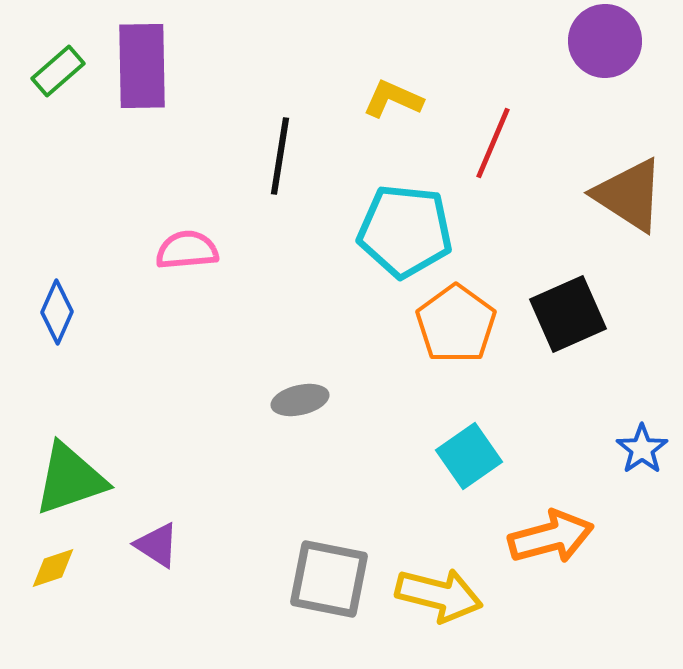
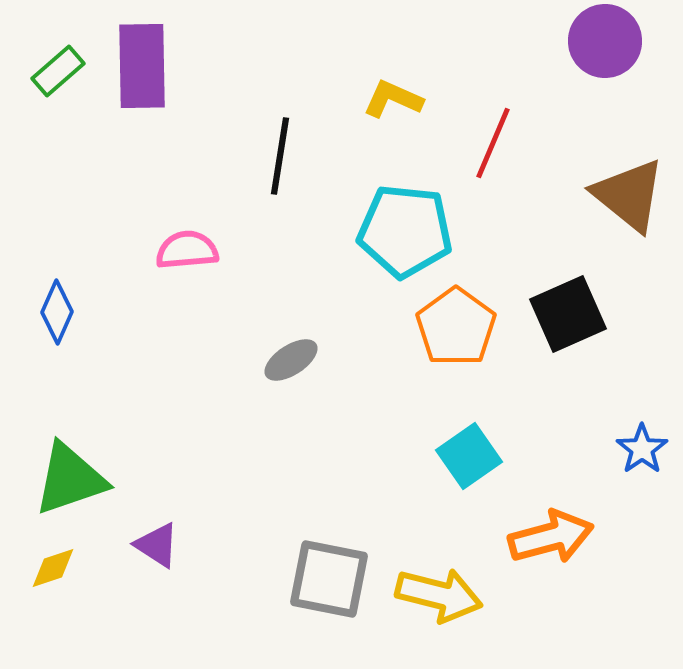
brown triangle: rotated 6 degrees clockwise
orange pentagon: moved 3 px down
gray ellipse: moved 9 px left, 40 px up; rotated 20 degrees counterclockwise
